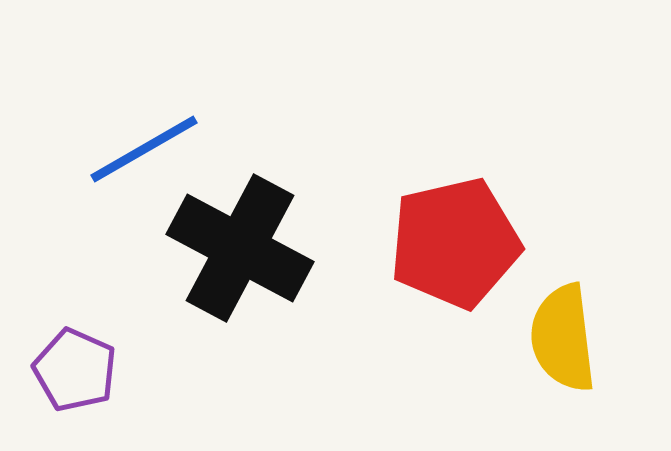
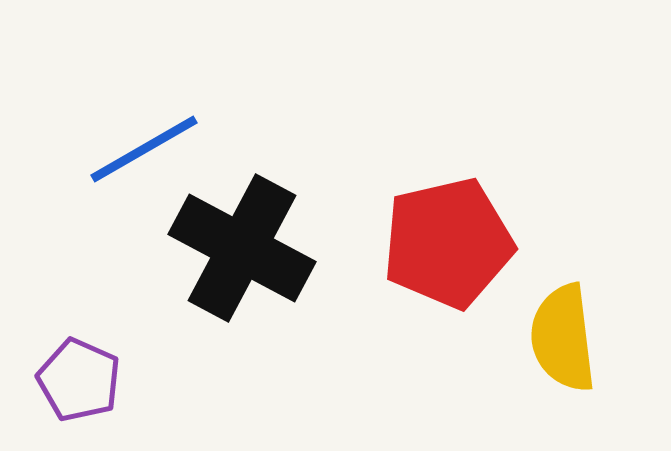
red pentagon: moved 7 px left
black cross: moved 2 px right
purple pentagon: moved 4 px right, 10 px down
